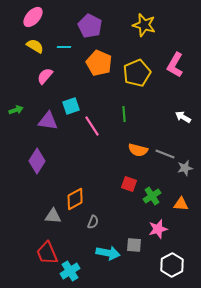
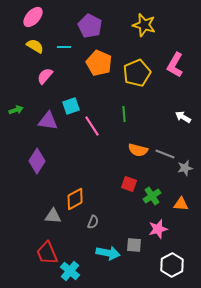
cyan cross: rotated 18 degrees counterclockwise
